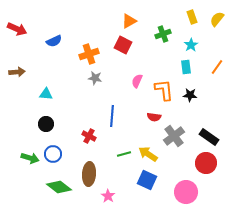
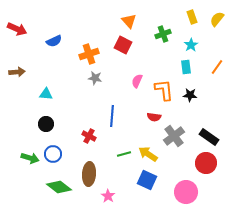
orange triangle: rotated 42 degrees counterclockwise
